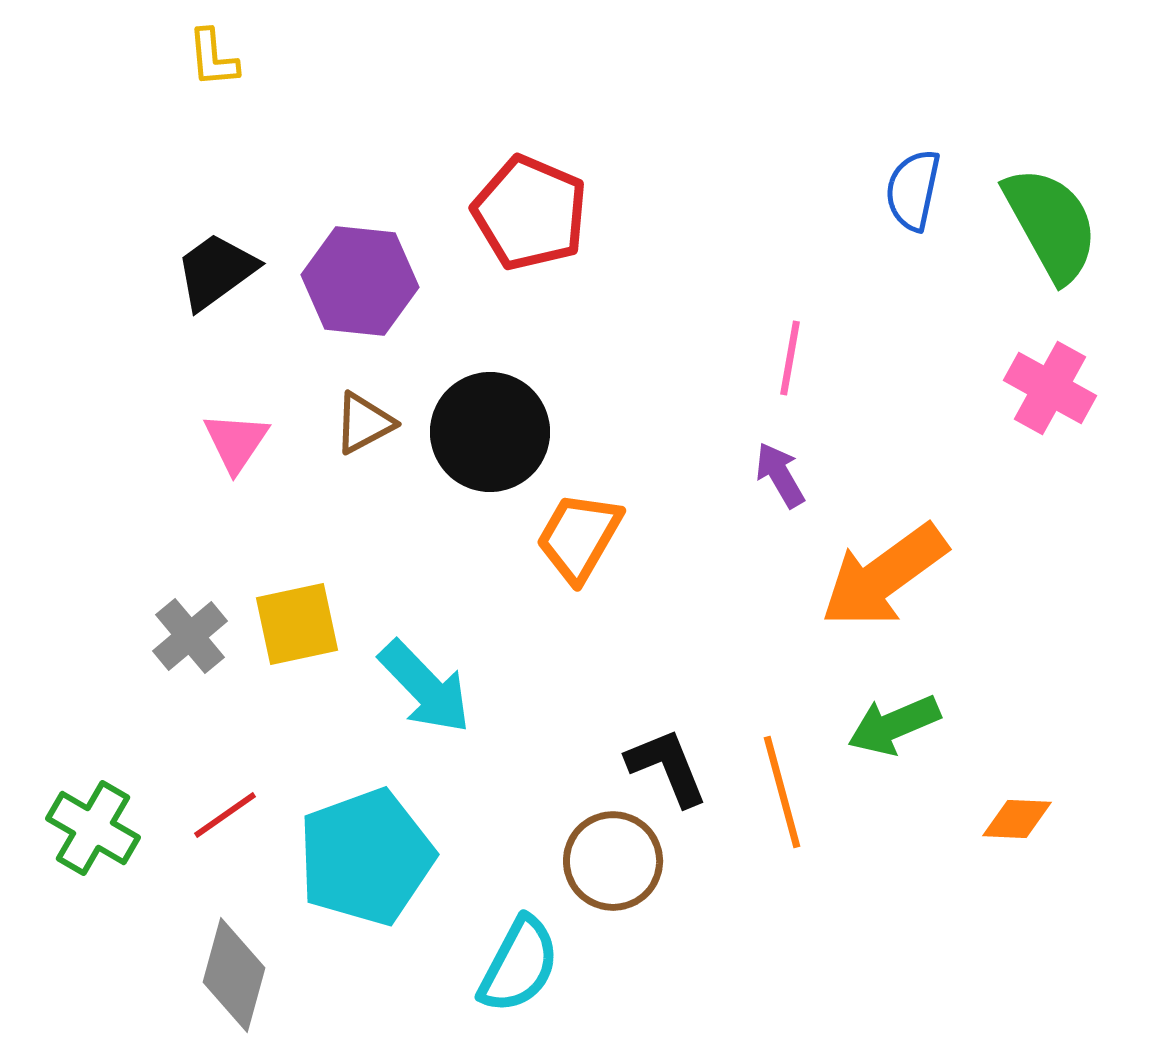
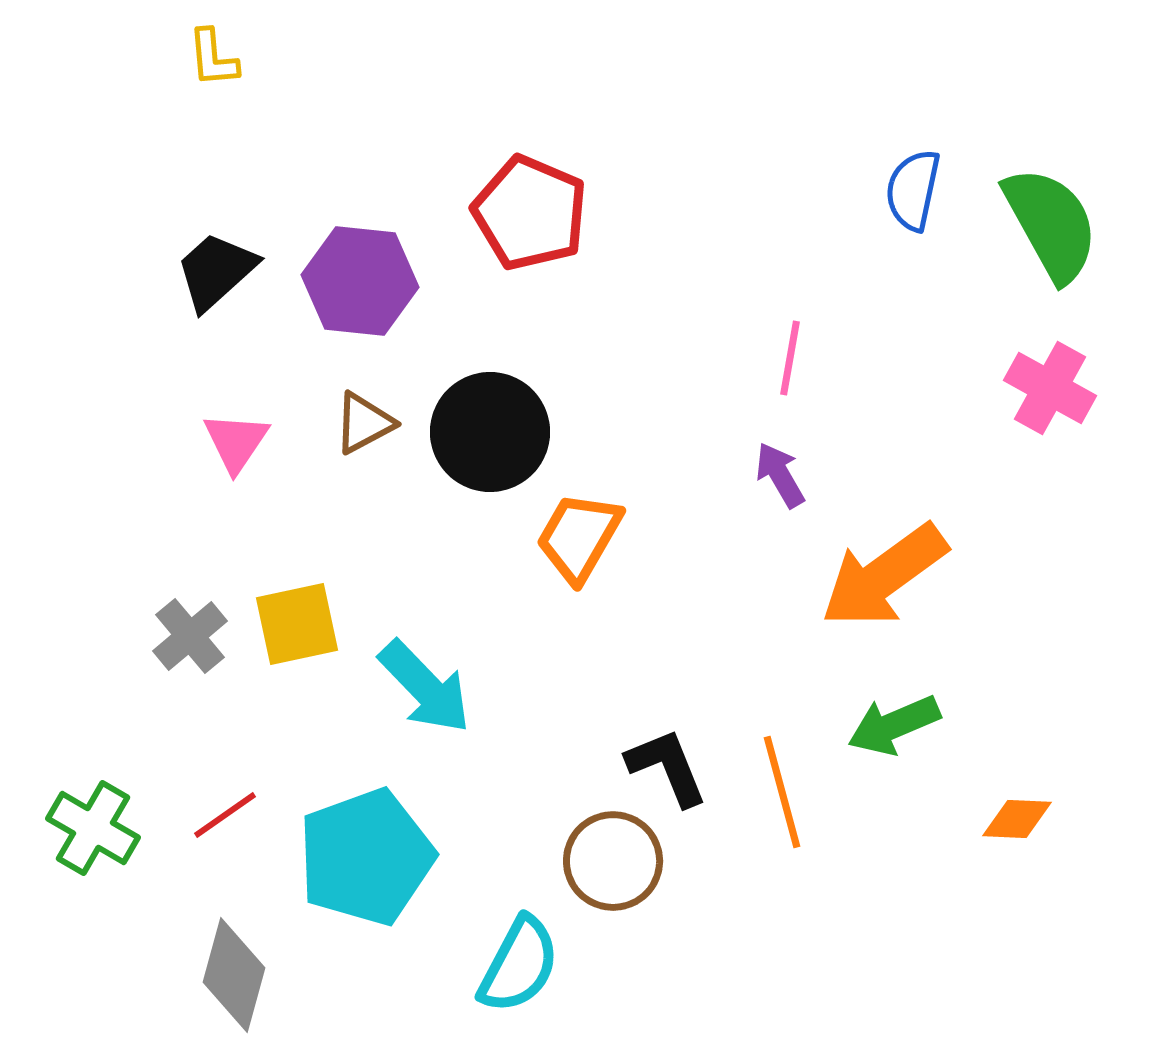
black trapezoid: rotated 6 degrees counterclockwise
